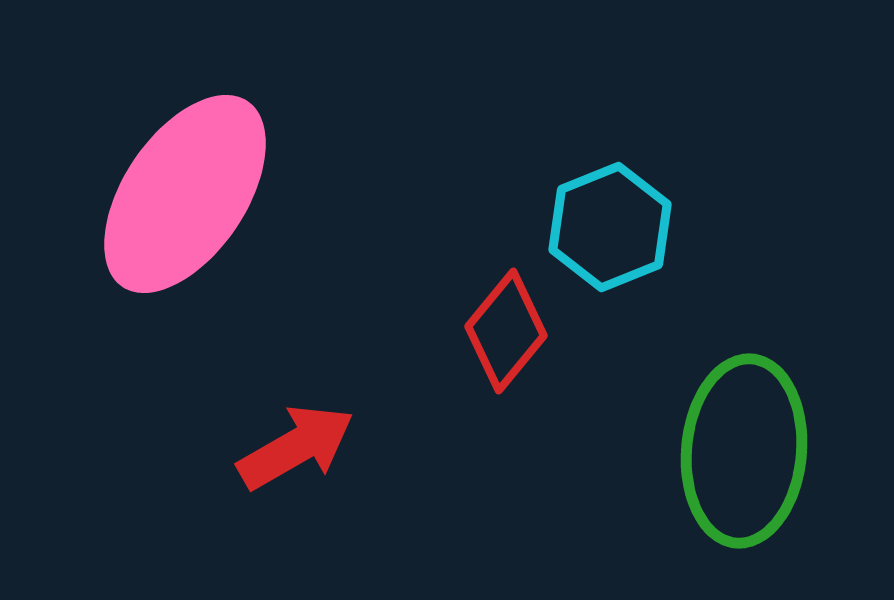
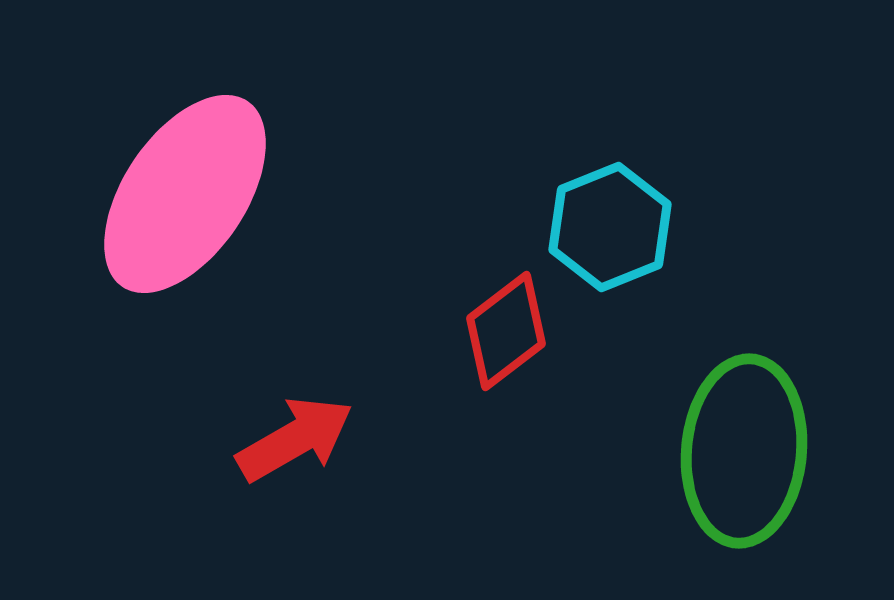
red diamond: rotated 13 degrees clockwise
red arrow: moved 1 px left, 8 px up
